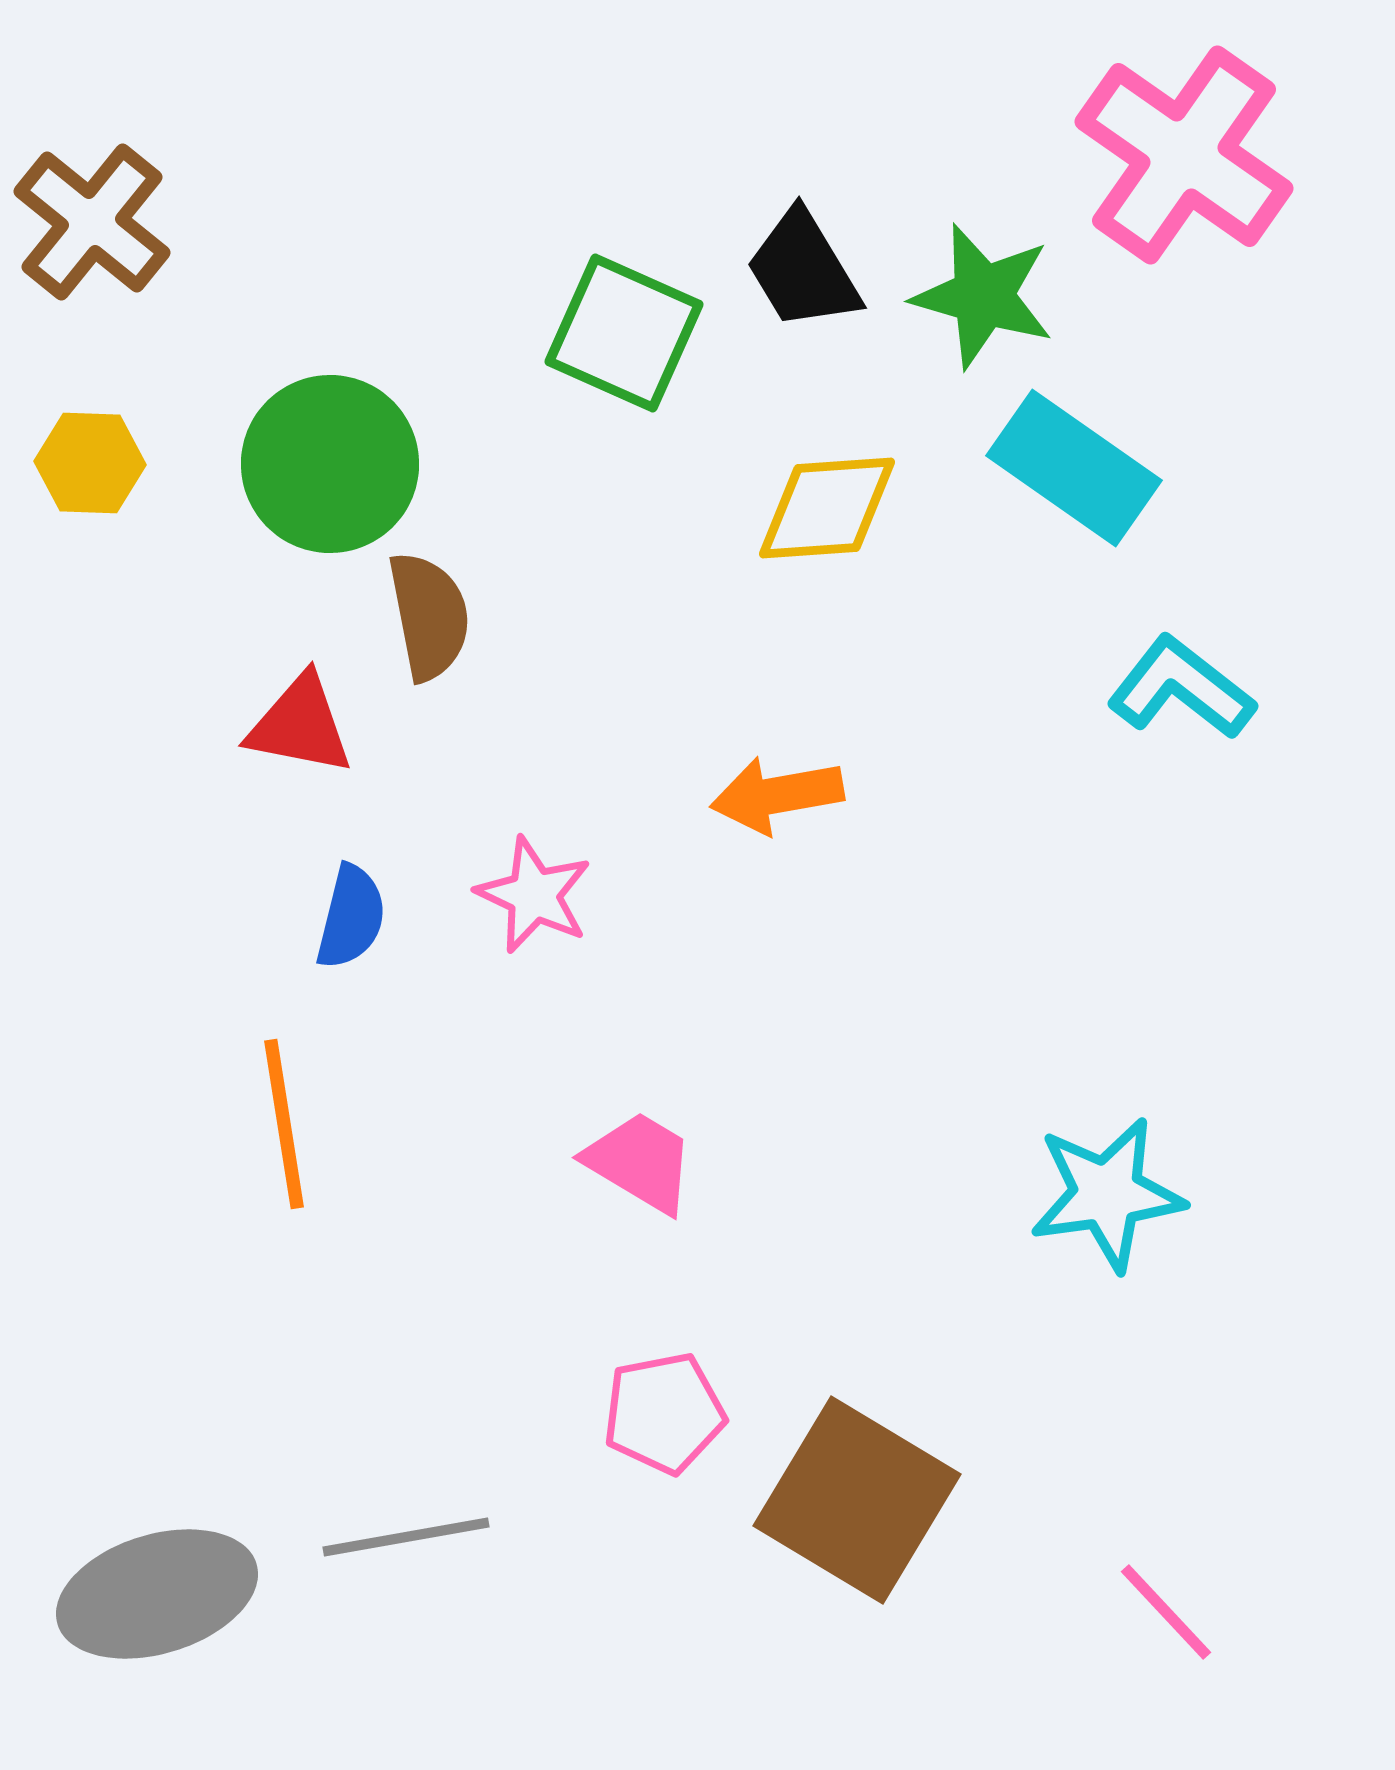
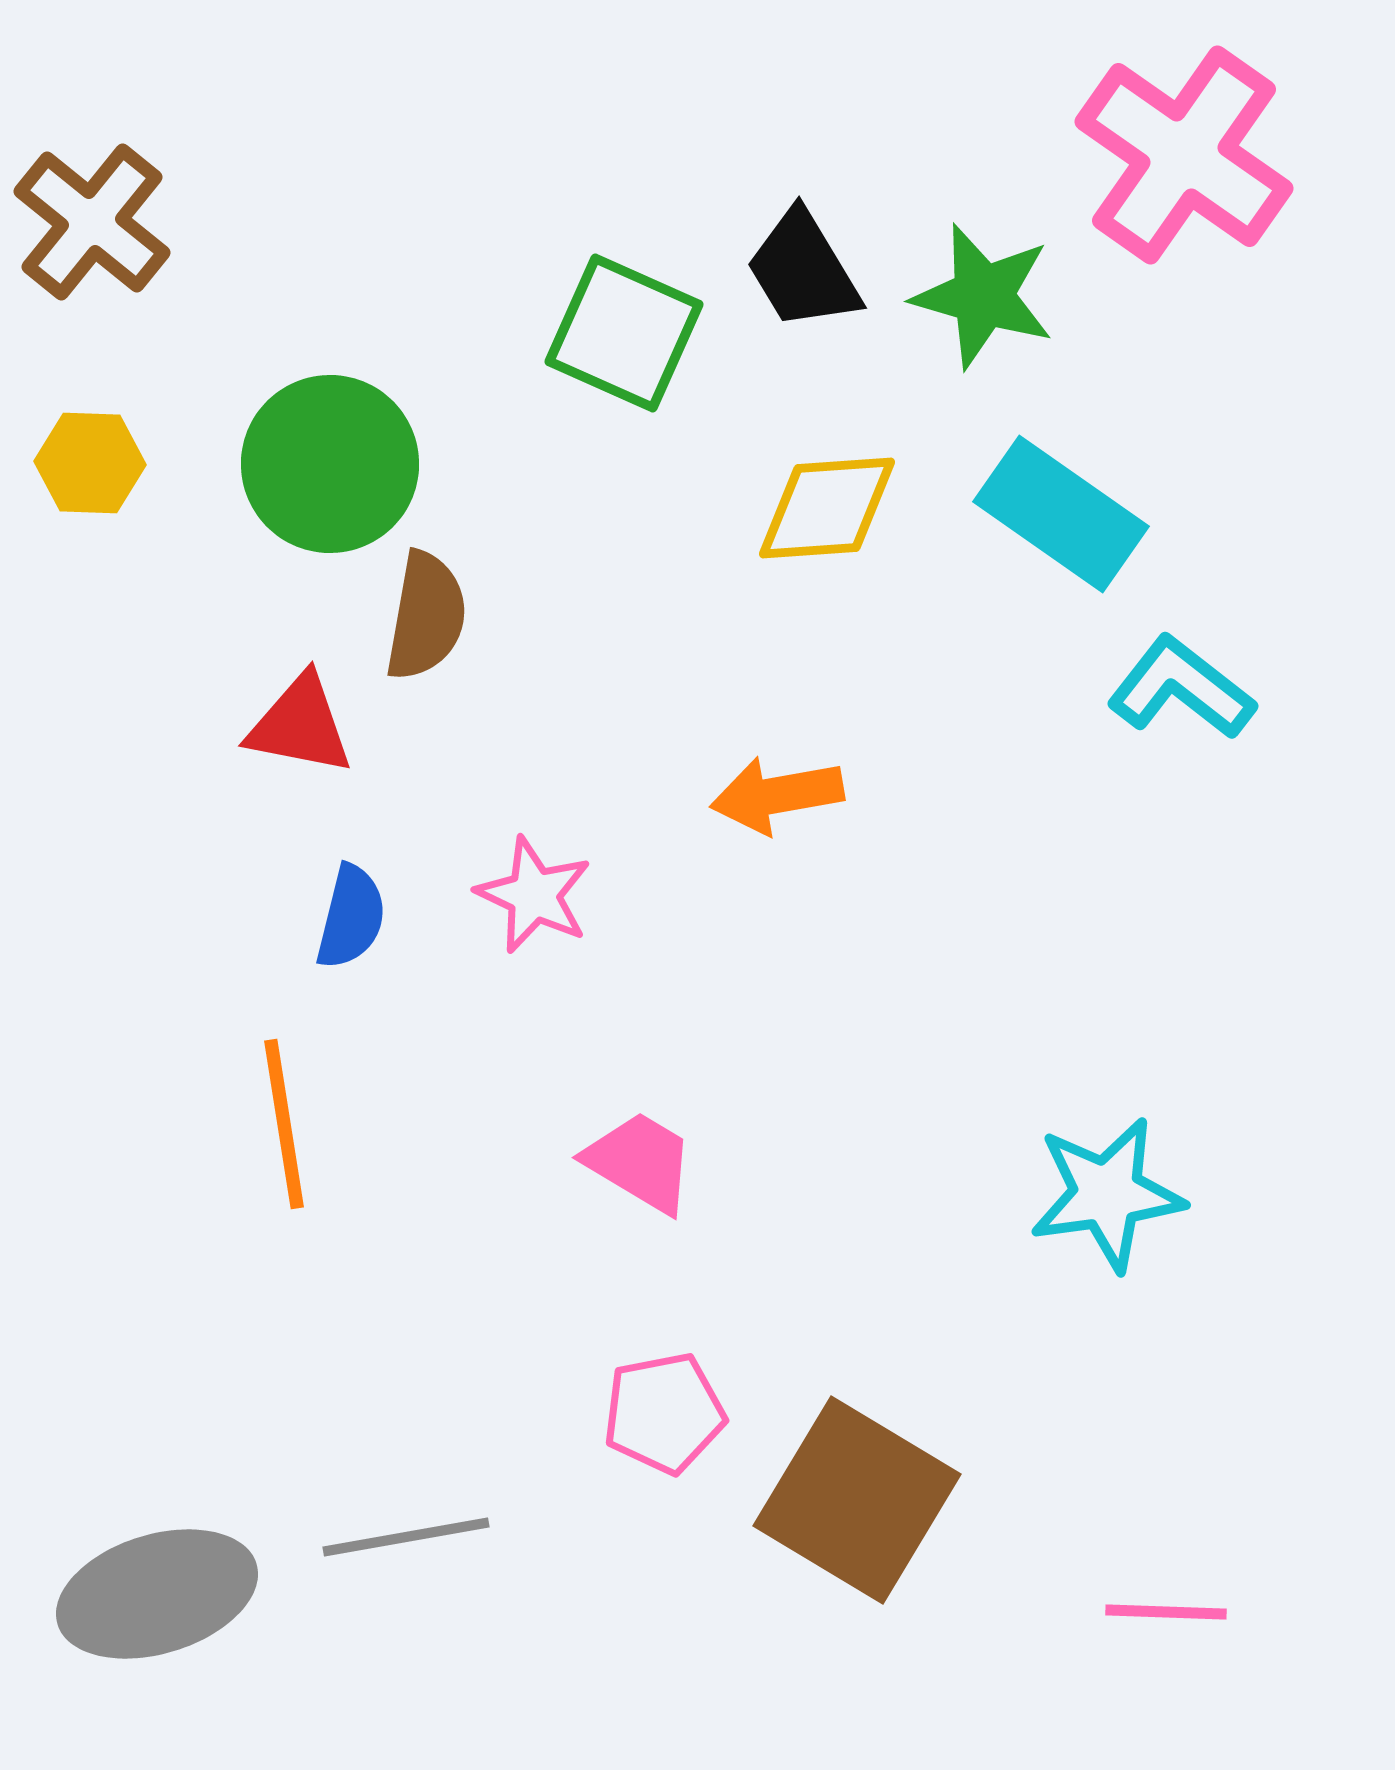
cyan rectangle: moved 13 px left, 46 px down
brown semicircle: moved 3 px left; rotated 21 degrees clockwise
pink line: rotated 45 degrees counterclockwise
